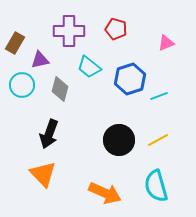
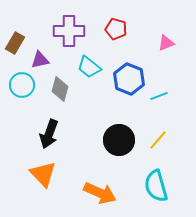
blue hexagon: moved 1 px left; rotated 20 degrees counterclockwise
yellow line: rotated 20 degrees counterclockwise
orange arrow: moved 5 px left
